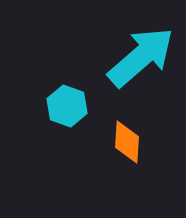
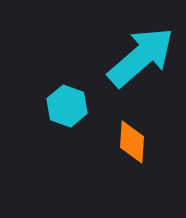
orange diamond: moved 5 px right
